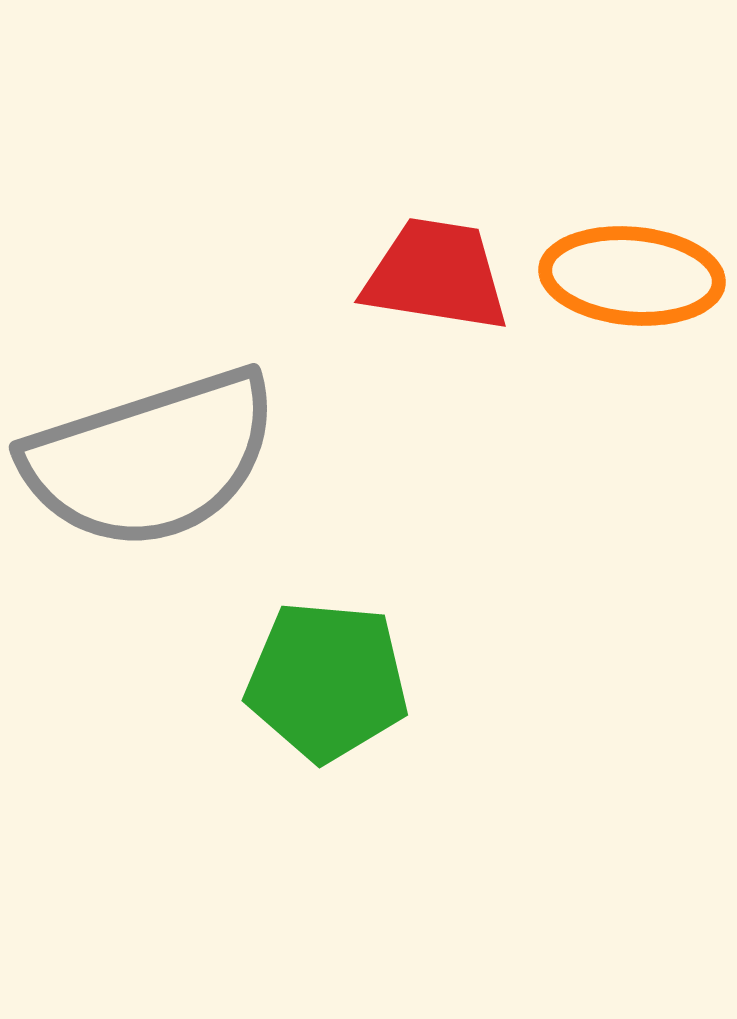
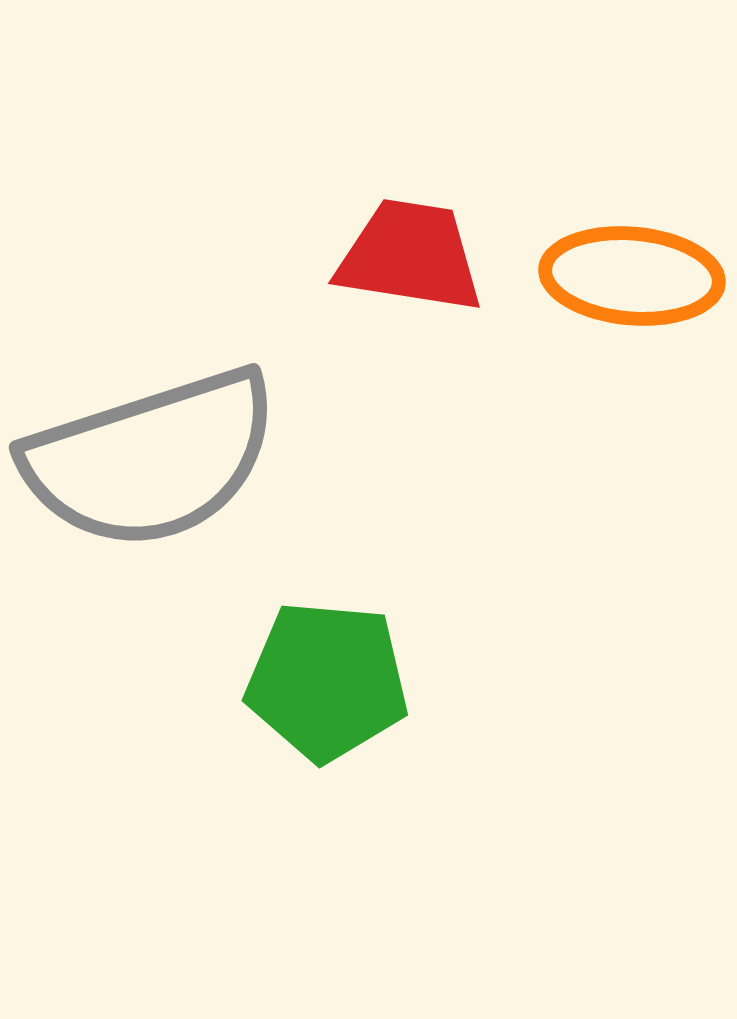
red trapezoid: moved 26 px left, 19 px up
